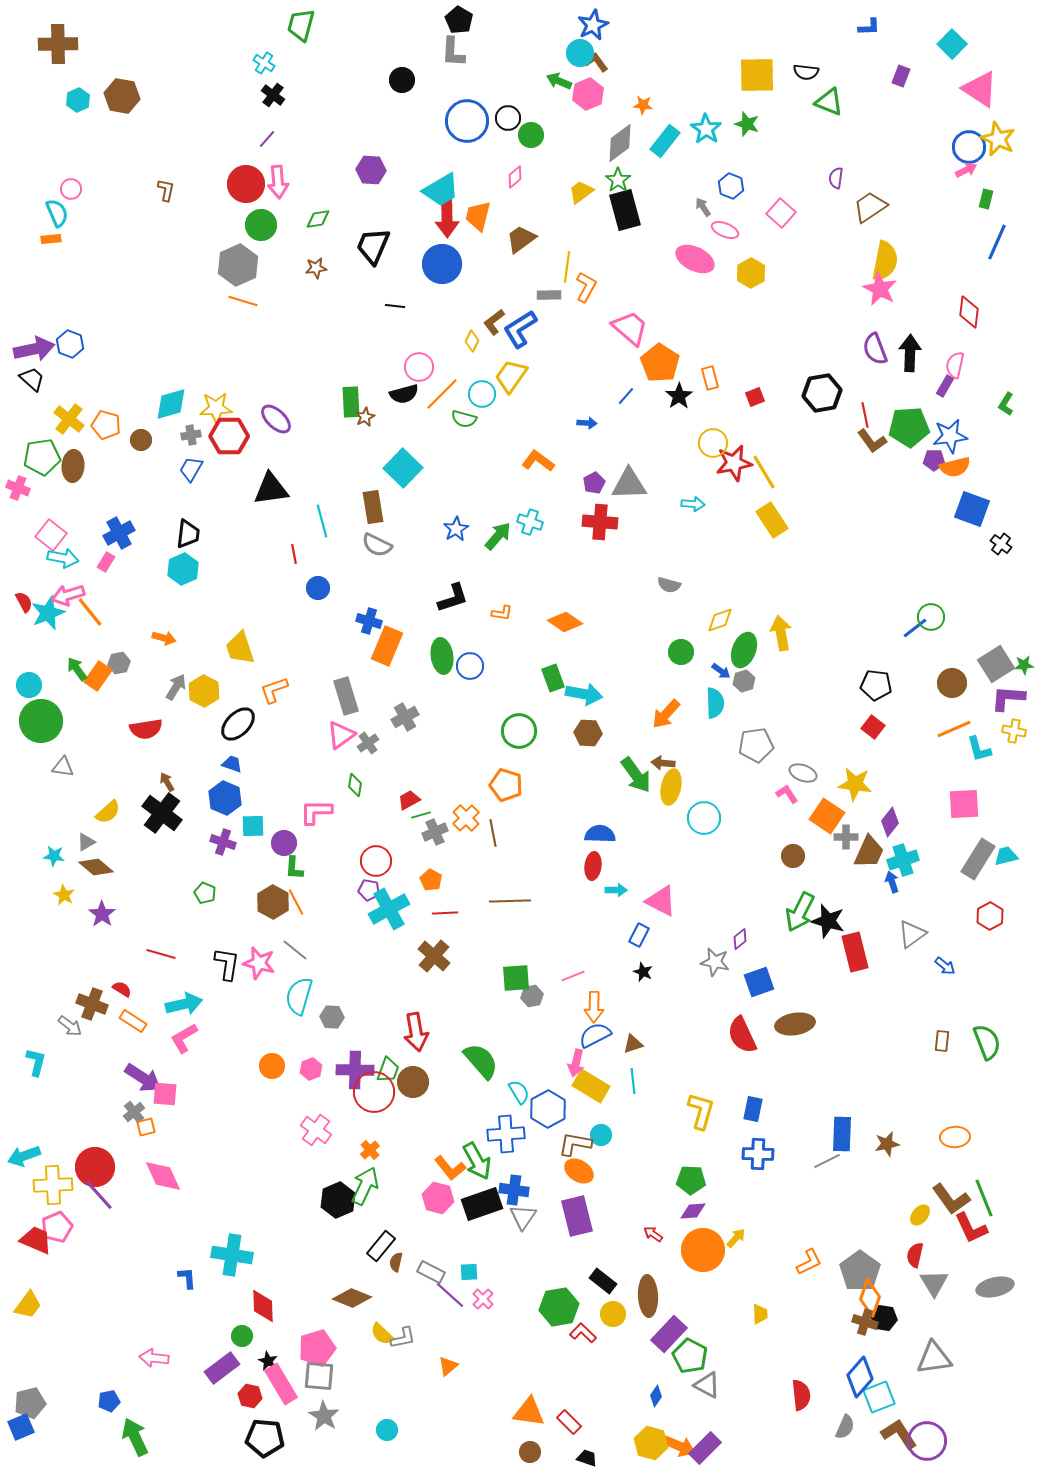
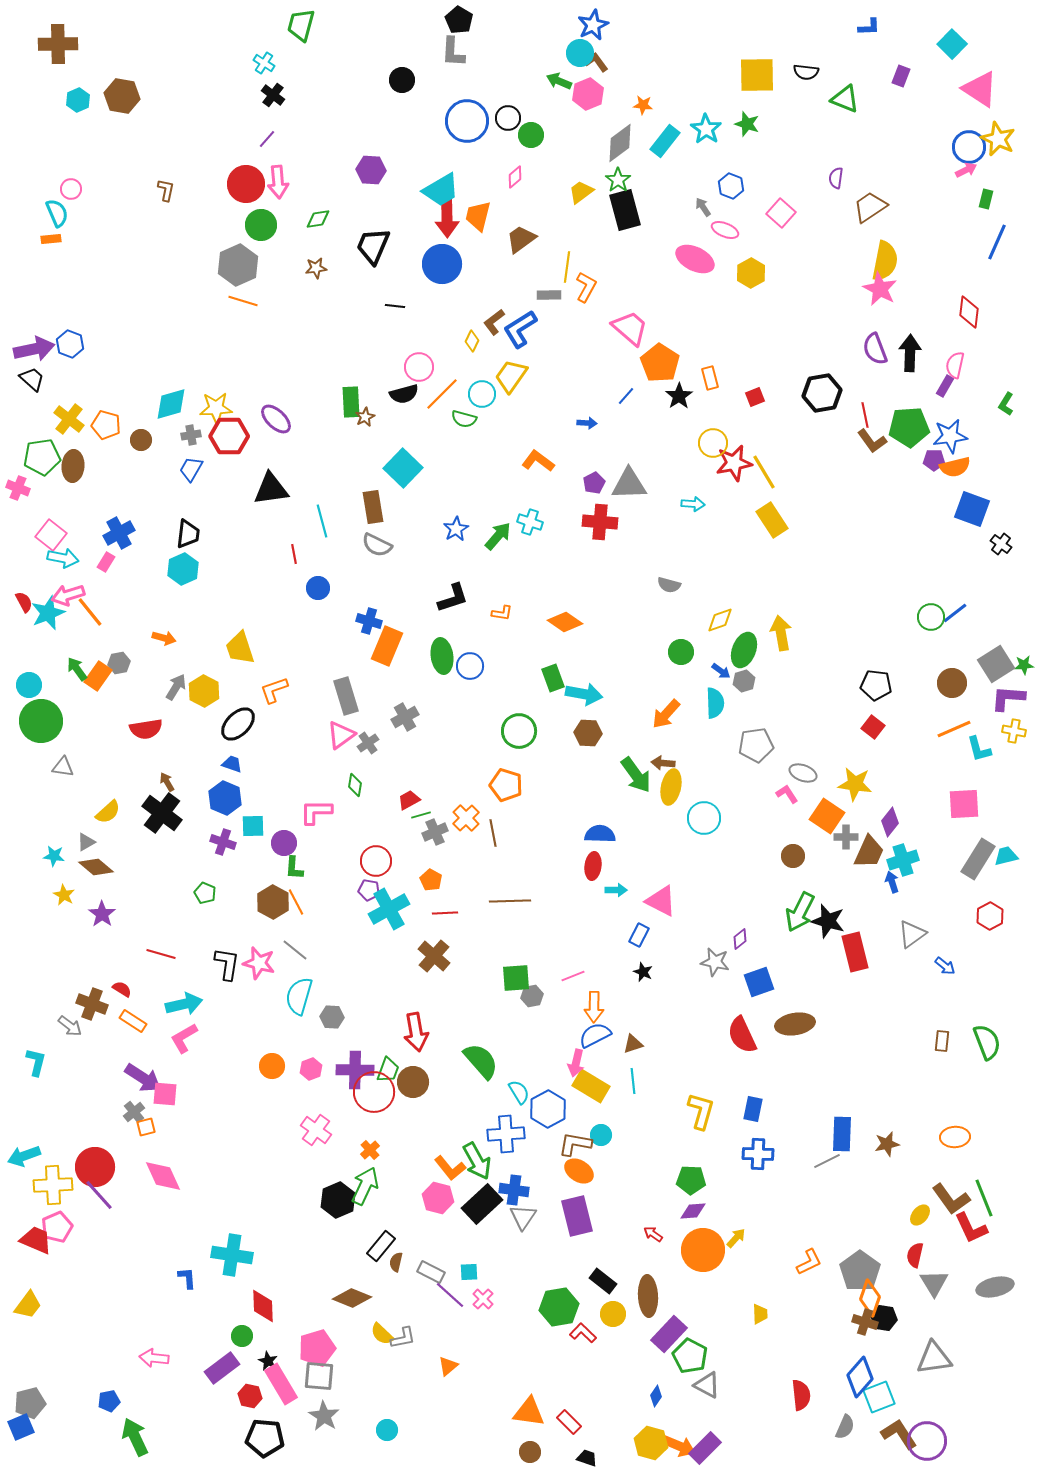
green triangle at (829, 102): moved 16 px right, 3 px up
blue line at (915, 628): moved 40 px right, 15 px up
black rectangle at (482, 1204): rotated 24 degrees counterclockwise
